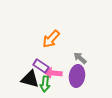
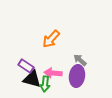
gray arrow: moved 2 px down
purple rectangle: moved 15 px left
black triangle: moved 2 px right
